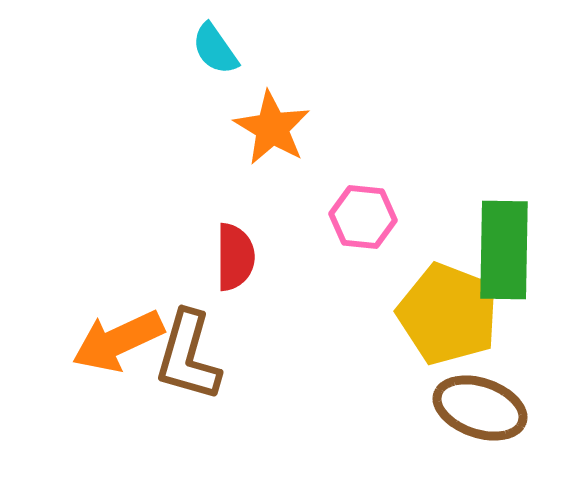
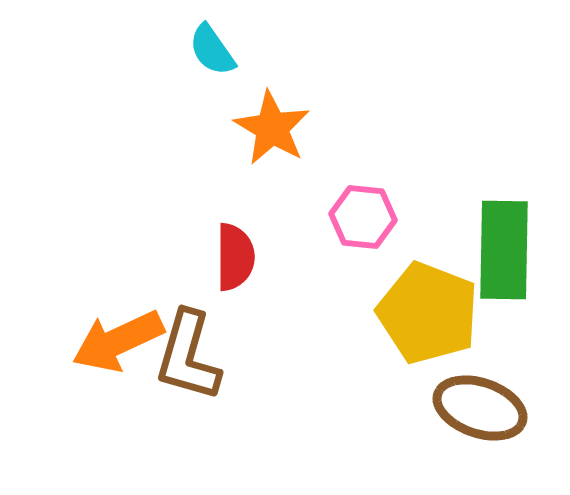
cyan semicircle: moved 3 px left, 1 px down
yellow pentagon: moved 20 px left, 1 px up
